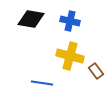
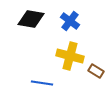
blue cross: rotated 24 degrees clockwise
brown rectangle: rotated 21 degrees counterclockwise
